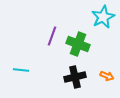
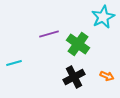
purple line: moved 3 px left, 2 px up; rotated 54 degrees clockwise
green cross: rotated 15 degrees clockwise
cyan line: moved 7 px left, 7 px up; rotated 21 degrees counterclockwise
black cross: moved 1 px left; rotated 15 degrees counterclockwise
